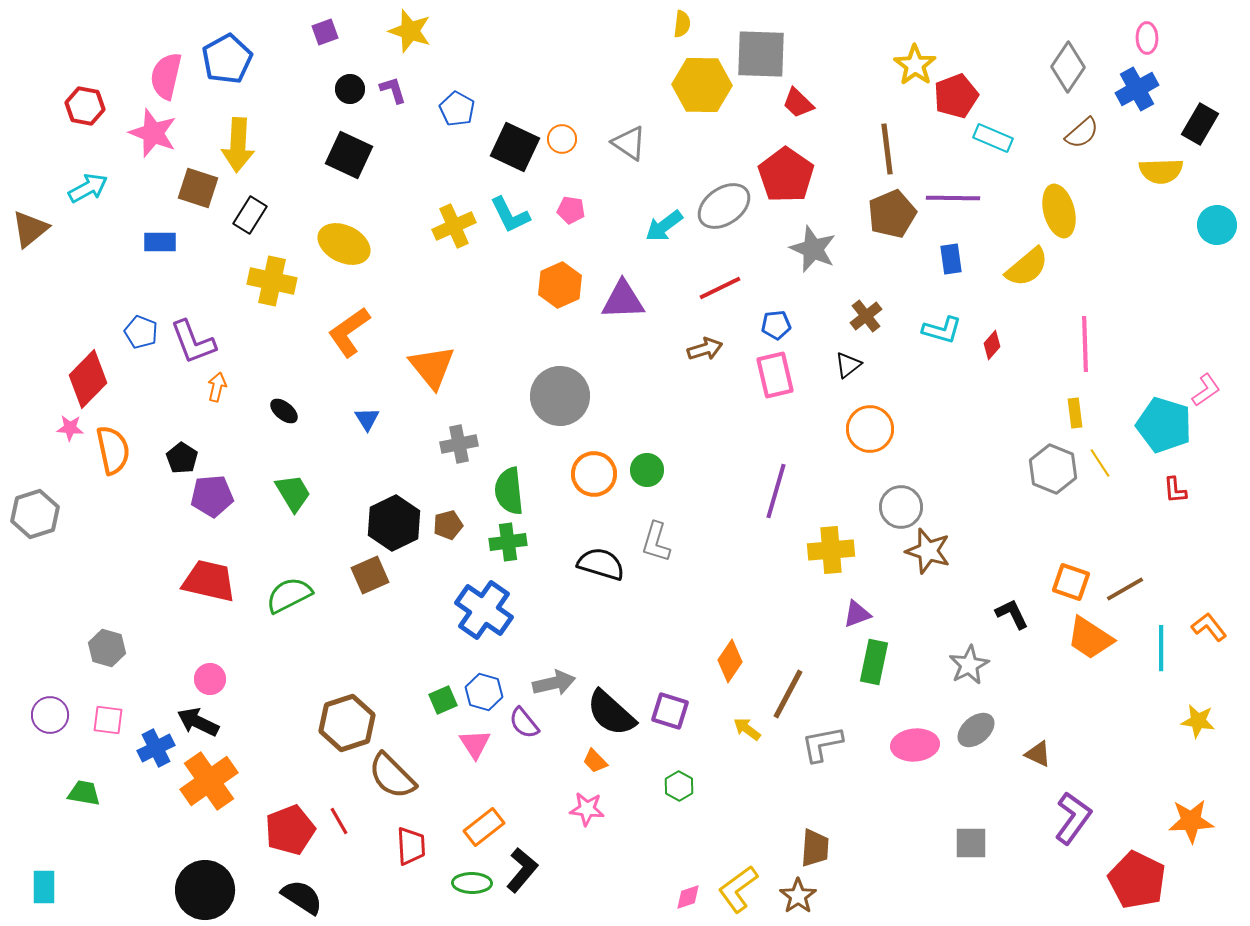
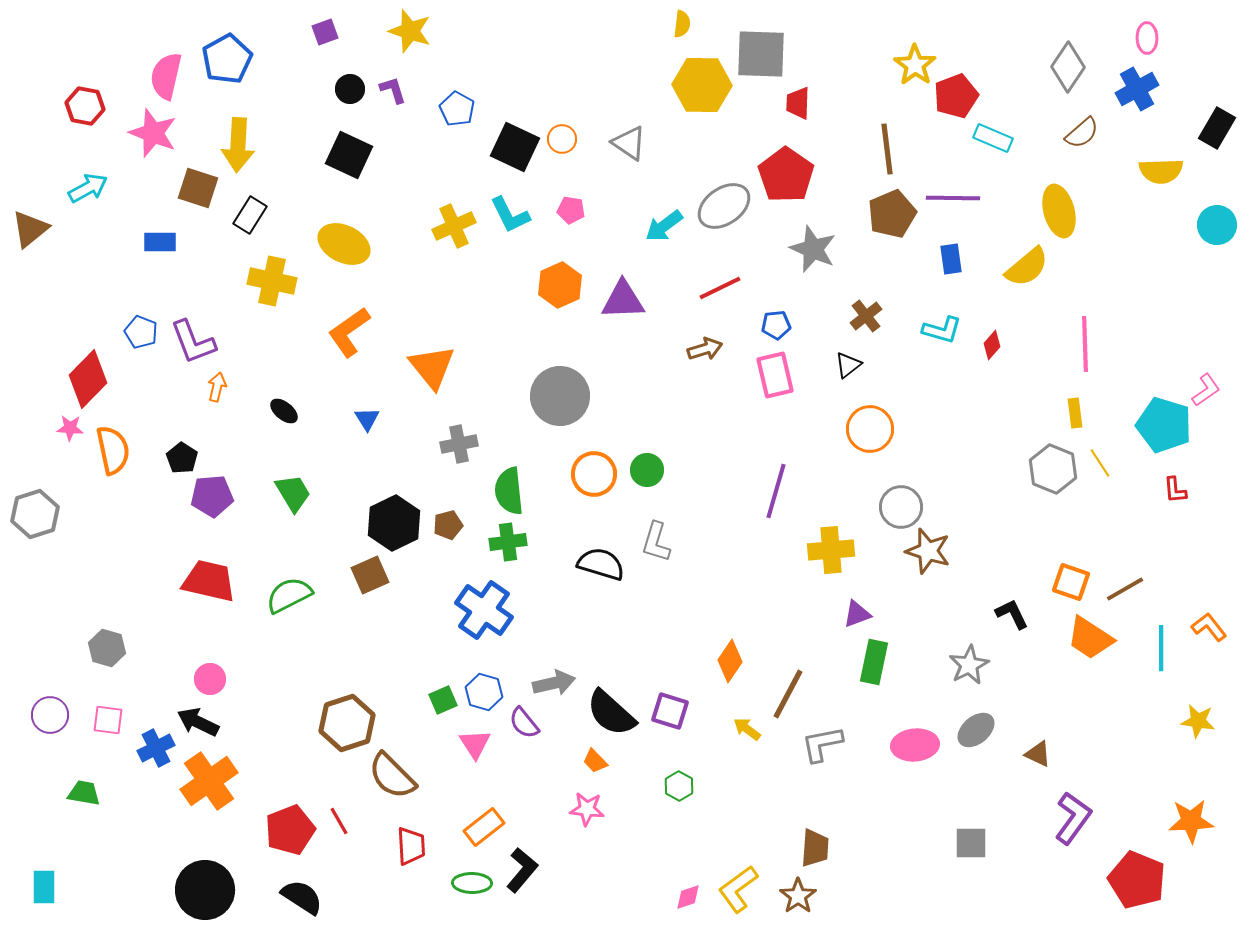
red trapezoid at (798, 103): rotated 48 degrees clockwise
black rectangle at (1200, 124): moved 17 px right, 4 px down
red pentagon at (1137, 880): rotated 4 degrees counterclockwise
